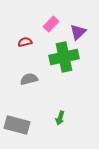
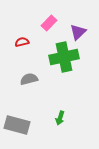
pink rectangle: moved 2 px left, 1 px up
red semicircle: moved 3 px left
